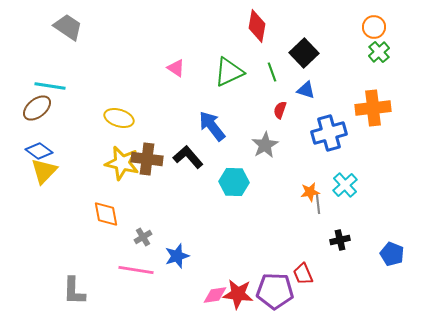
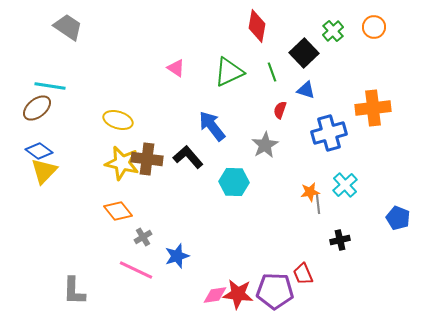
green cross: moved 46 px left, 21 px up
yellow ellipse: moved 1 px left, 2 px down
orange diamond: moved 12 px right, 3 px up; rotated 28 degrees counterclockwise
blue pentagon: moved 6 px right, 36 px up
pink line: rotated 16 degrees clockwise
